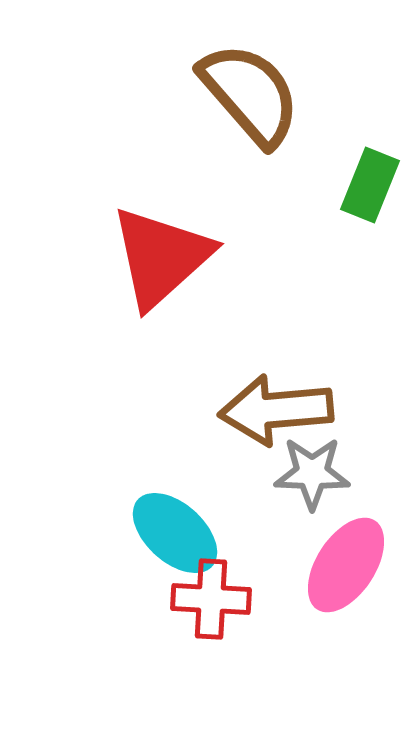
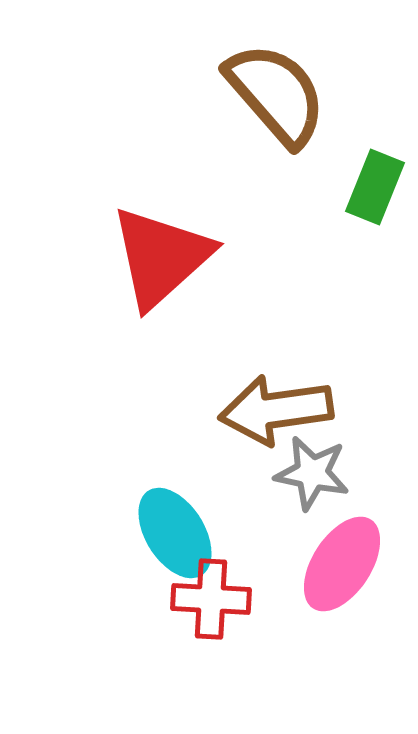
brown semicircle: moved 26 px right
green rectangle: moved 5 px right, 2 px down
brown arrow: rotated 3 degrees counterclockwise
gray star: rotated 10 degrees clockwise
cyan ellipse: rotated 16 degrees clockwise
pink ellipse: moved 4 px left, 1 px up
